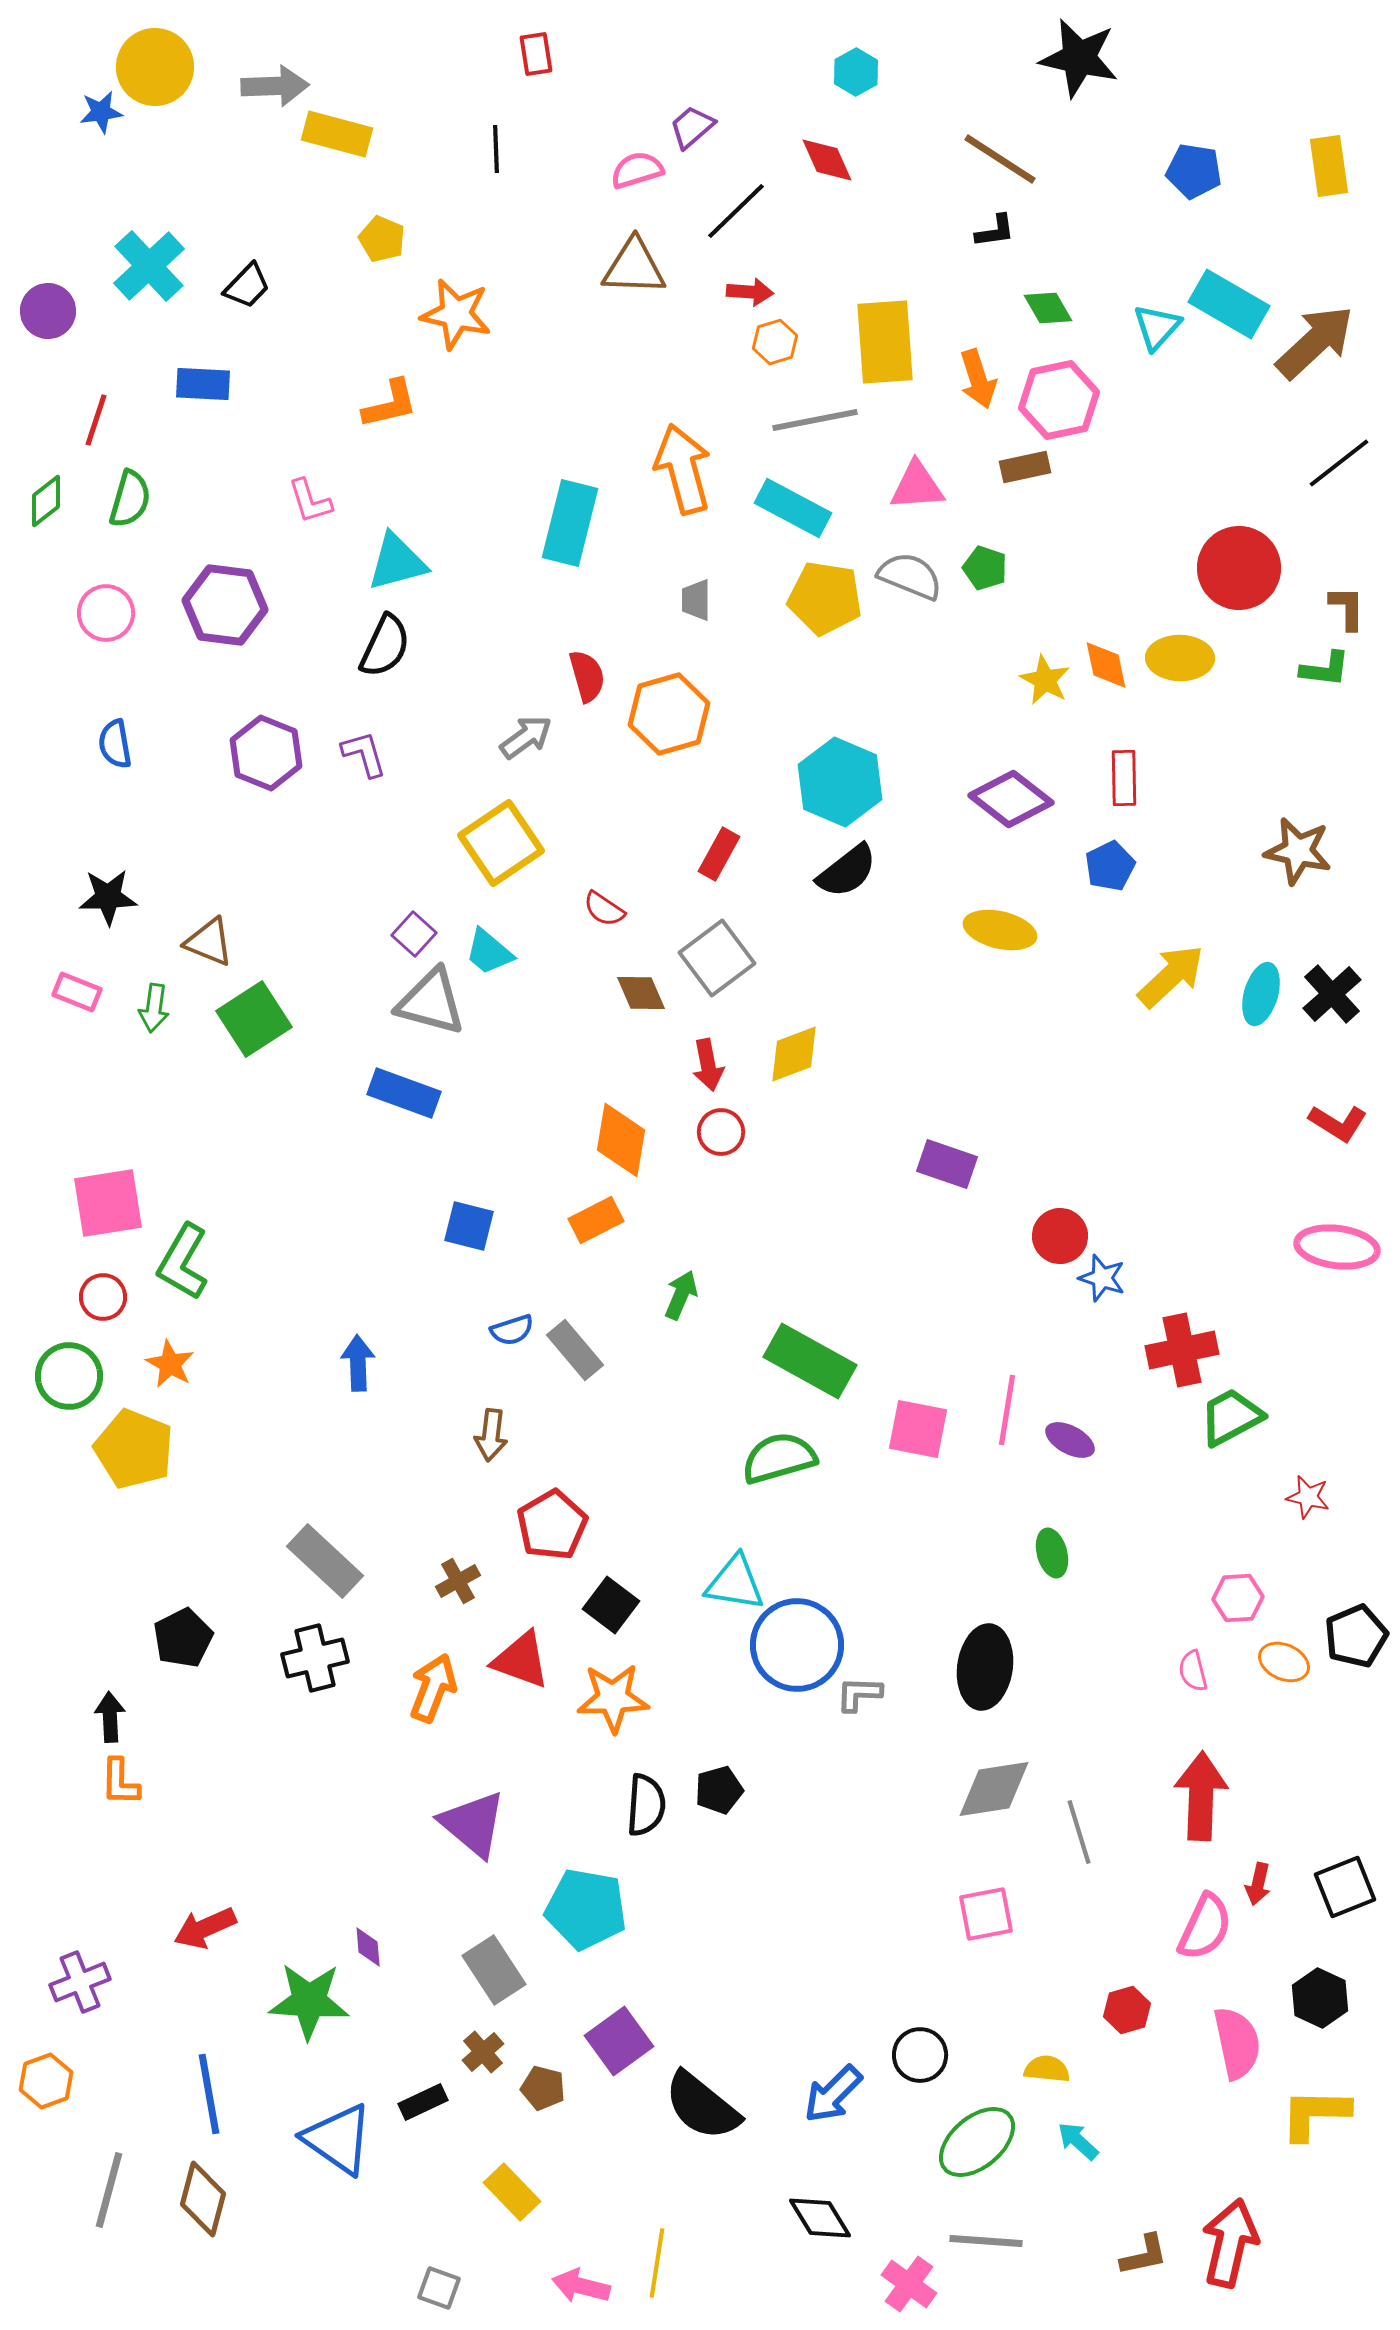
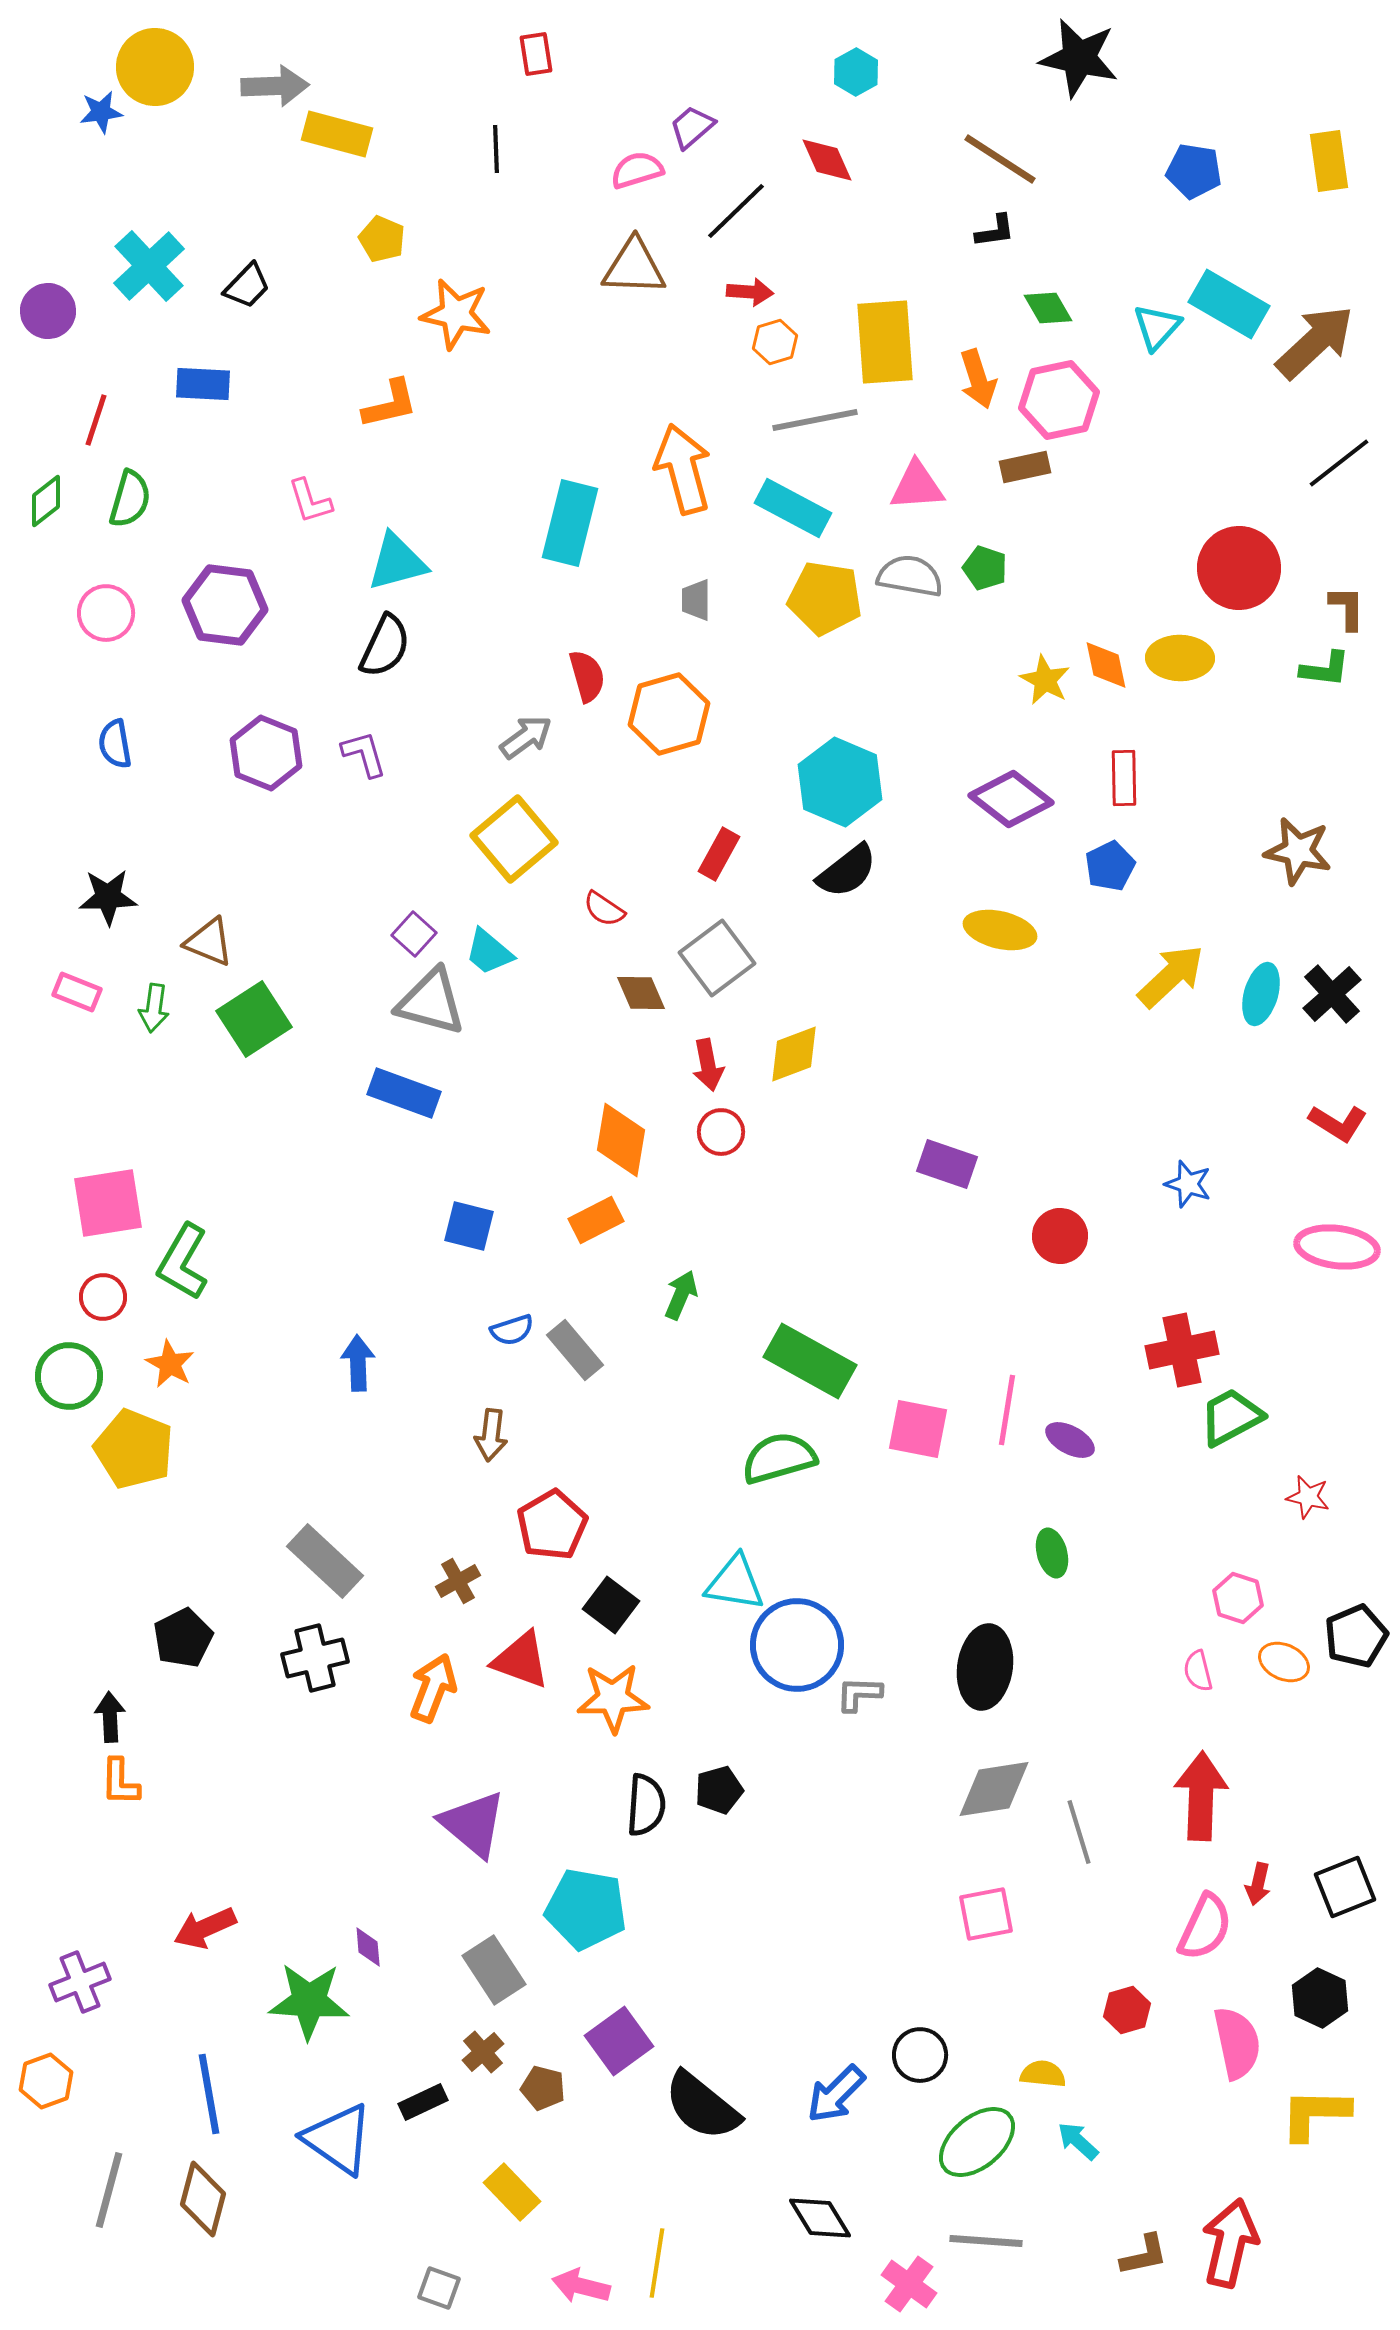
yellow rectangle at (1329, 166): moved 5 px up
gray semicircle at (910, 576): rotated 12 degrees counterclockwise
yellow square at (501, 843): moved 13 px right, 4 px up; rotated 6 degrees counterclockwise
blue star at (1102, 1278): moved 86 px right, 94 px up
pink hexagon at (1238, 1598): rotated 21 degrees clockwise
pink semicircle at (1193, 1671): moved 5 px right
yellow semicircle at (1047, 2069): moved 4 px left, 5 px down
blue arrow at (833, 2094): moved 3 px right
